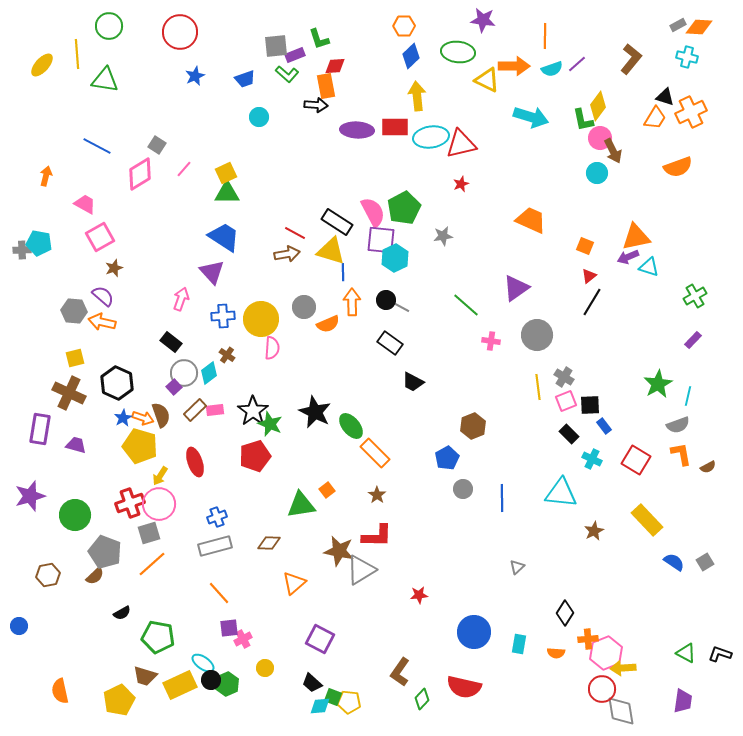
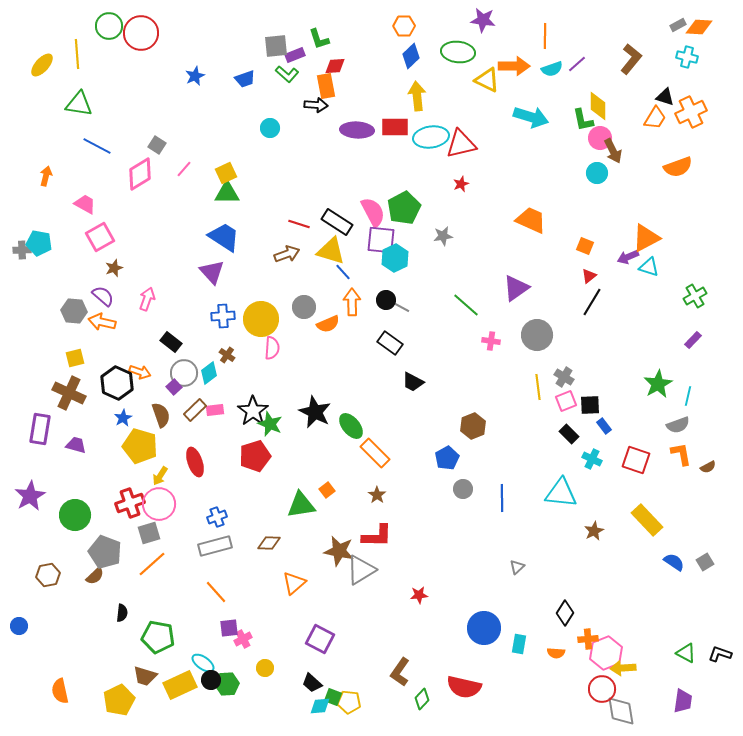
red circle at (180, 32): moved 39 px left, 1 px down
green triangle at (105, 80): moved 26 px left, 24 px down
yellow diamond at (598, 106): rotated 36 degrees counterclockwise
cyan circle at (259, 117): moved 11 px right, 11 px down
red line at (295, 233): moved 4 px right, 9 px up; rotated 10 degrees counterclockwise
orange triangle at (636, 237): moved 10 px right, 1 px down; rotated 16 degrees counterclockwise
brown arrow at (287, 254): rotated 10 degrees counterclockwise
blue line at (343, 272): rotated 42 degrees counterclockwise
pink arrow at (181, 299): moved 34 px left
orange arrow at (143, 418): moved 3 px left, 46 px up
red square at (636, 460): rotated 12 degrees counterclockwise
purple star at (30, 496): rotated 12 degrees counterclockwise
orange line at (219, 593): moved 3 px left, 1 px up
black semicircle at (122, 613): rotated 54 degrees counterclockwise
blue circle at (474, 632): moved 10 px right, 4 px up
green hexagon at (227, 684): rotated 20 degrees clockwise
